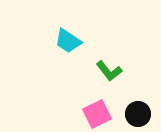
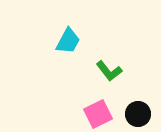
cyan trapezoid: rotated 96 degrees counterclockwise
pink square: moved 1 px right
